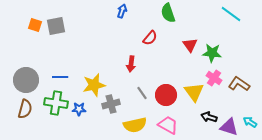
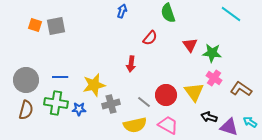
brown L-shape: moved 2 px right, 5 px down
gray line: moved 2 px right, 9 px down; rotated 16 degrees counterclockwise
brown semicircle: moved 1 px right, 1 px down
